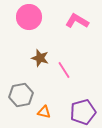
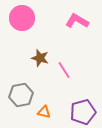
pink circle: moved 7 px left, 1 px down
